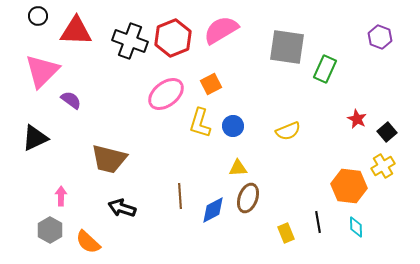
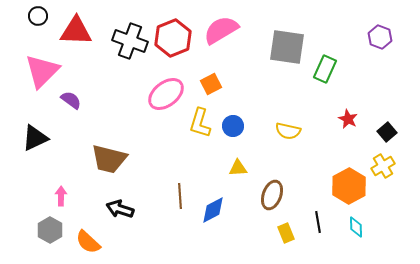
red star: moved 9 px left
yellow semicircle: rotated 35 degrees clockwise
orange hexagon: rotated 24 degrees clockwise
brown ellipse: moved 24 px right, 3 px up
black arrow: moved 2 px left, 1 px down
